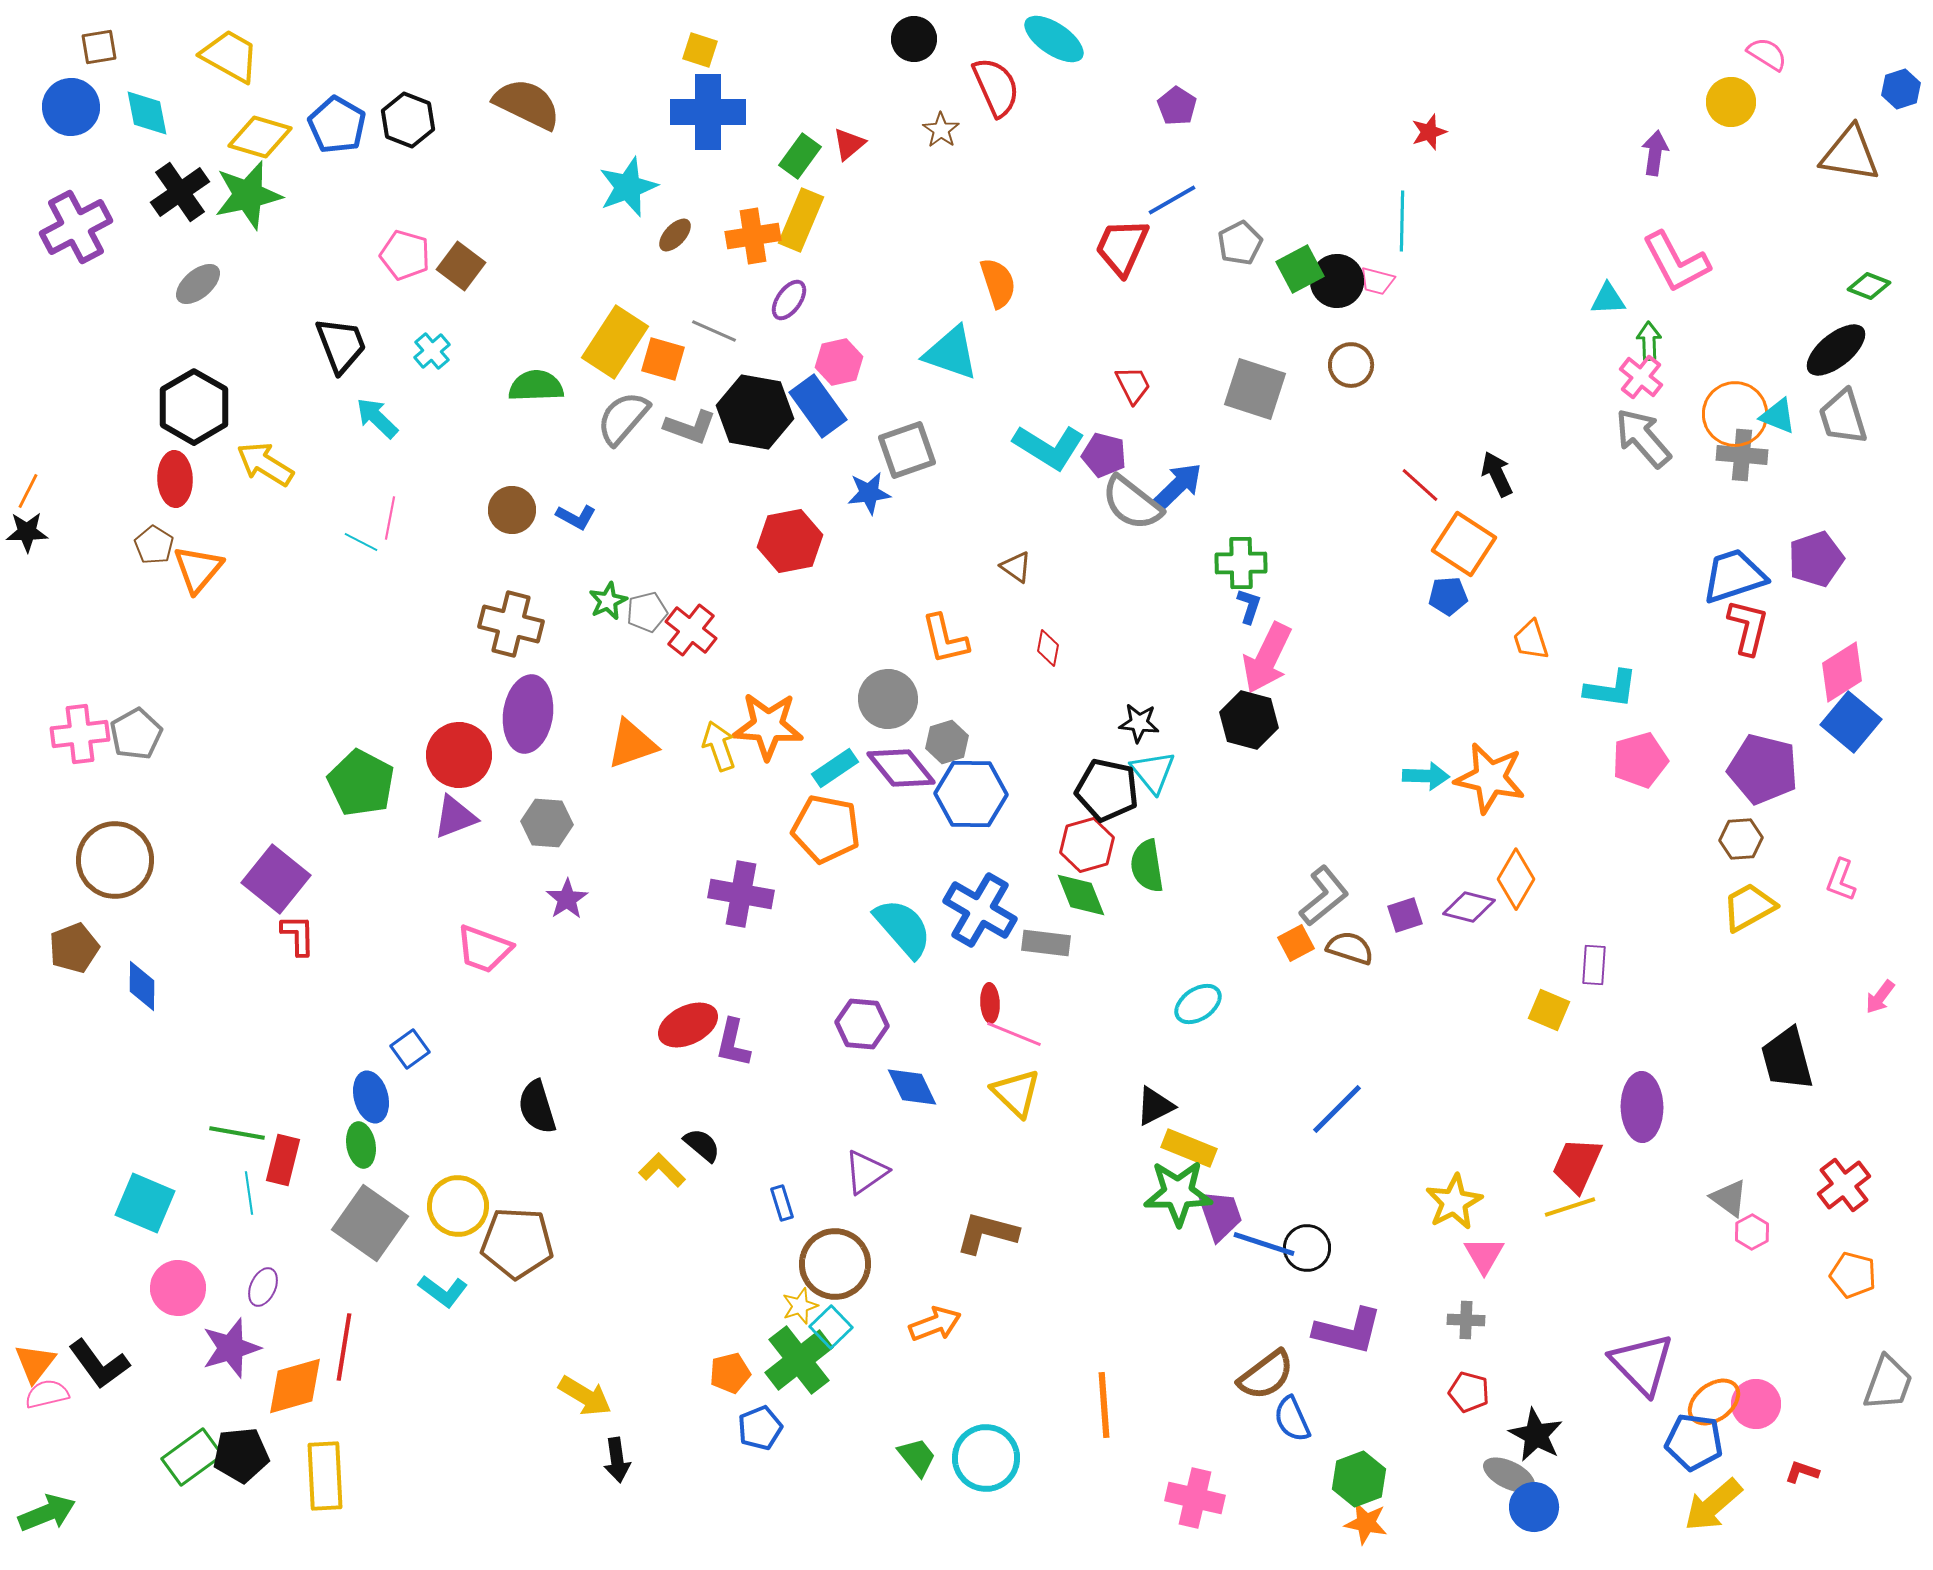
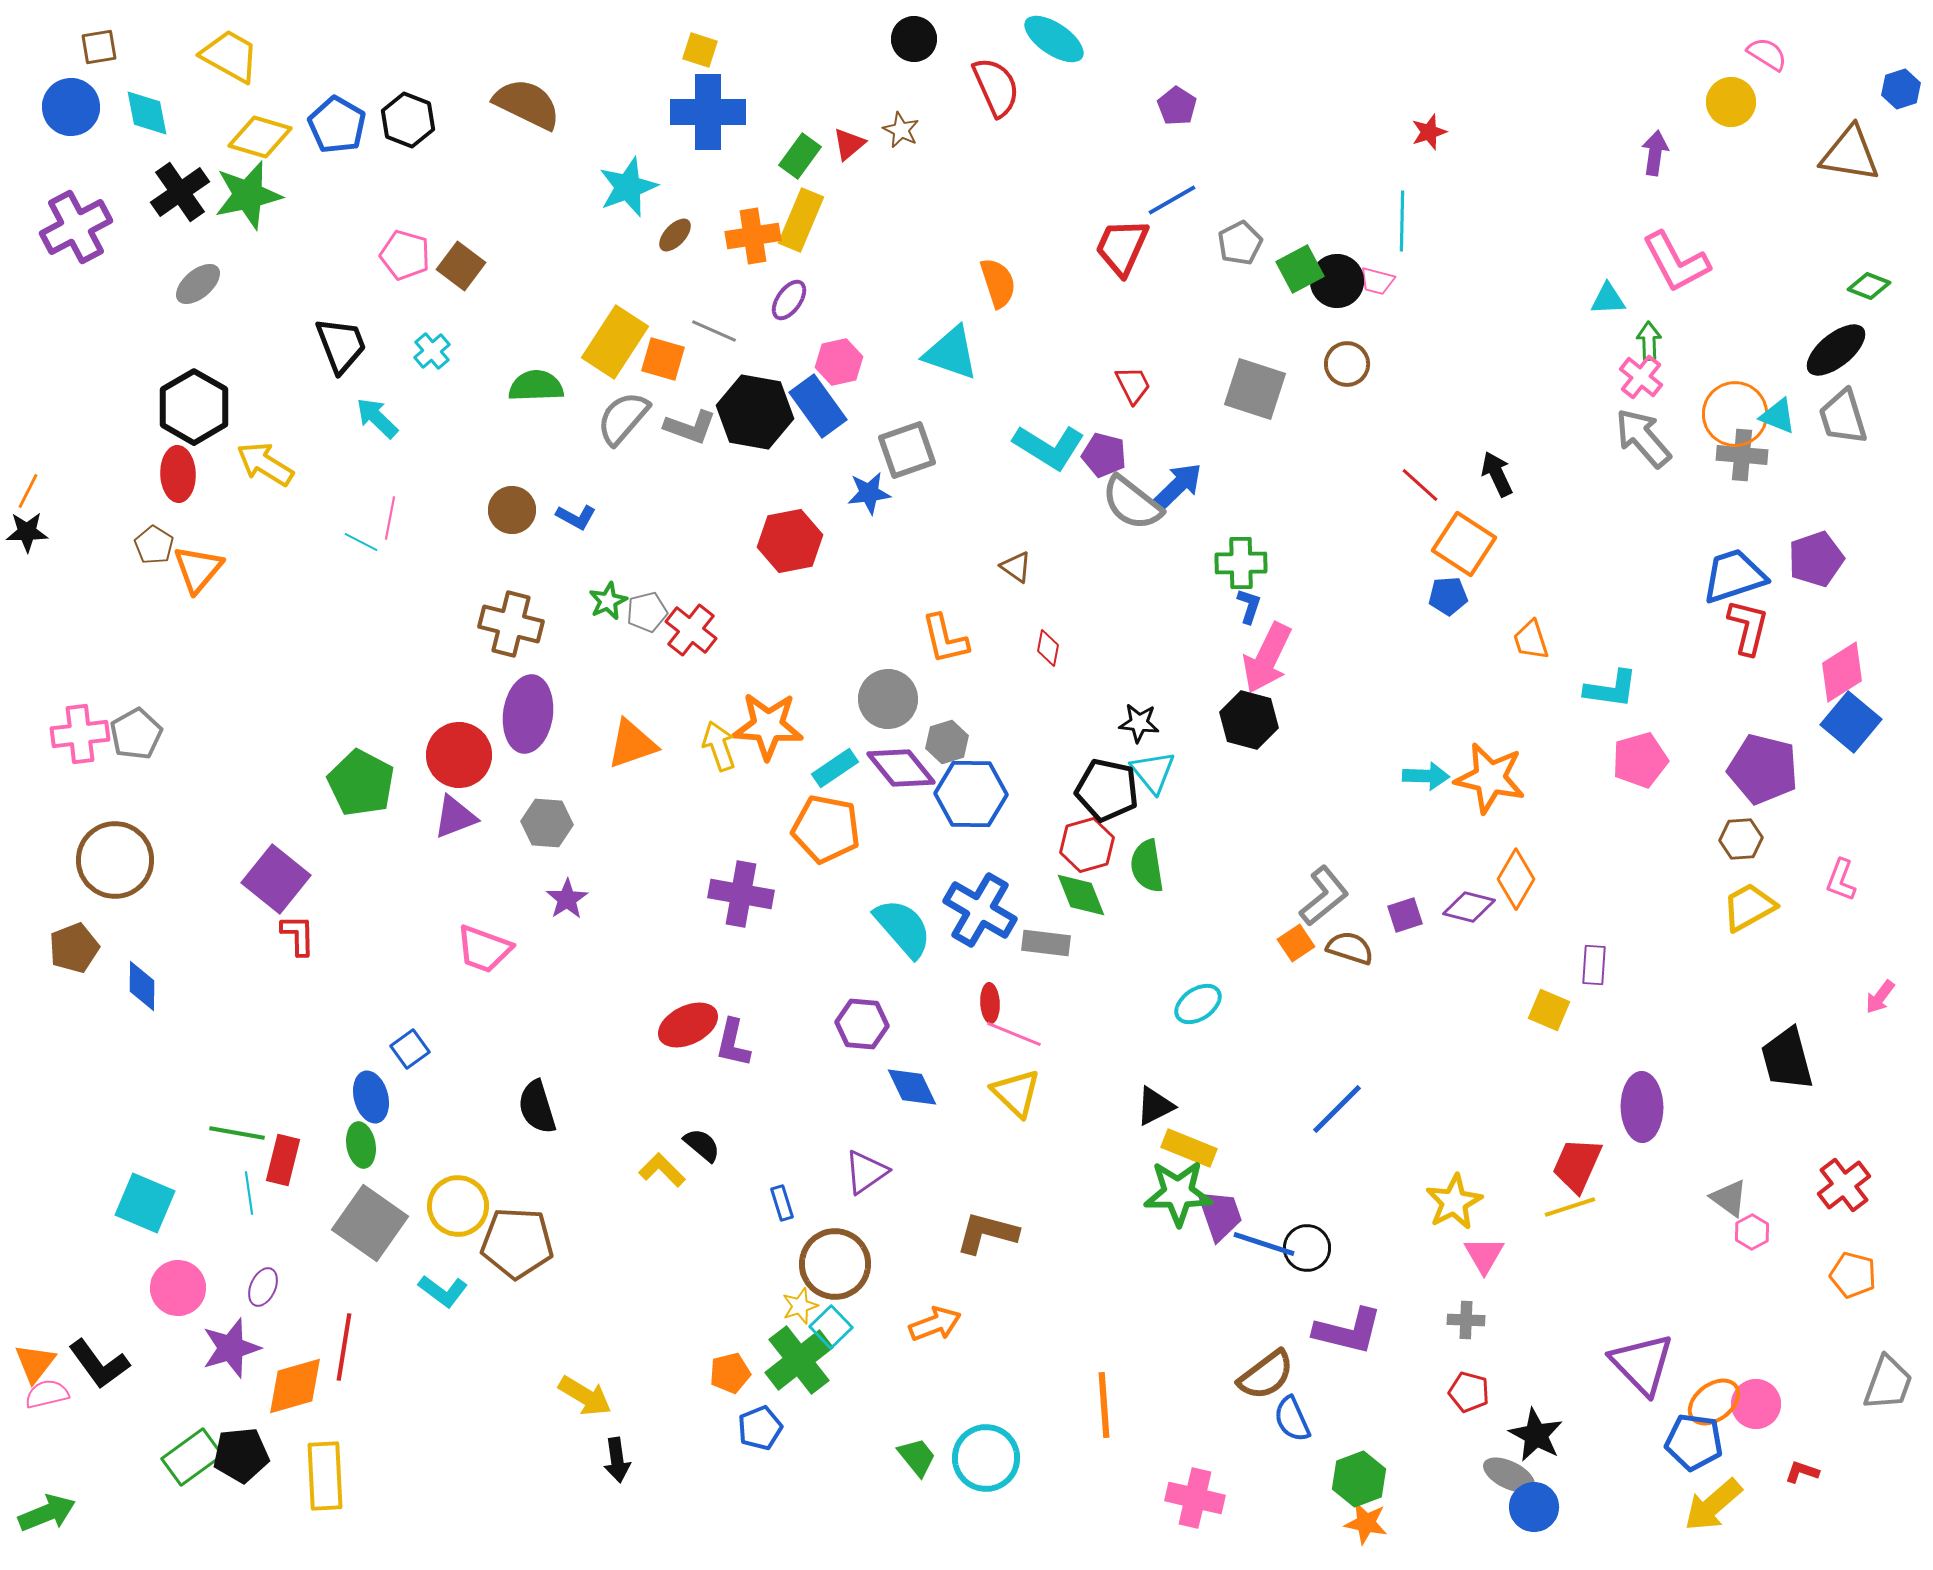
brown star at (941, 130): moved 40 px left; rotated 9 degrees counterclockwise
brown circle at (1351, 365): moved 4 px left, 1 px up
red ellipse at (175, 479): moved 3 px right, 5 px up
orange square at (1296, 943): rotated 6 degrees counterclockwise
